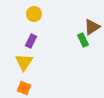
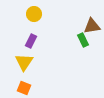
brown triangle: moved 1 px up; rotated 24 degrees clockwise
